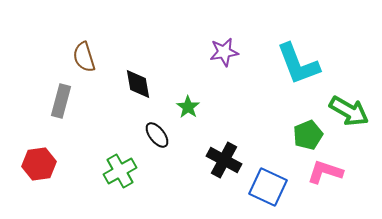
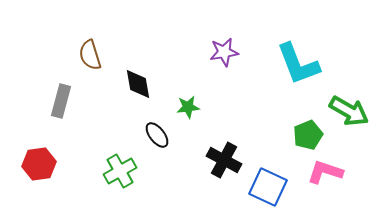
brown semicircle: moved 6 px right, 2 px up
green star: rotated 30 degrees clockwise
